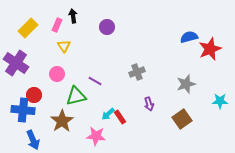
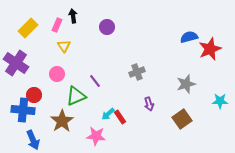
purple line: rotated 24 degrees clockwise
green triangle: rotated 10 degrees counterclockwise
